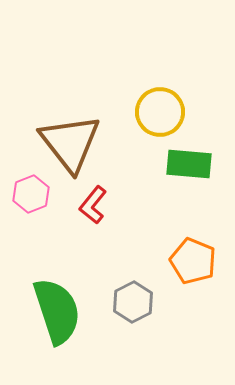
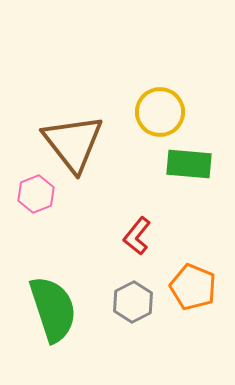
brown triangle: moved 3 px right
pink hexagon: moved 5 px right
red L-shape: moved 44 px right, 31 px down
orange pentagon: moved 26 px down
green semicircle: moved 4 px left, 2 px up
